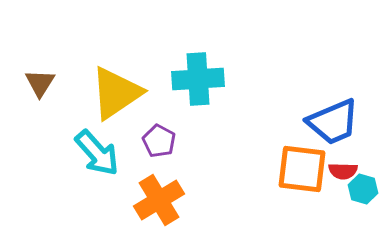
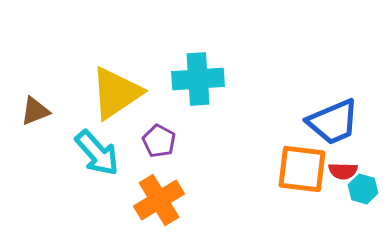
brown triangle: moved 5 px left, 28 px down; rotated 36 degrees clockwise
